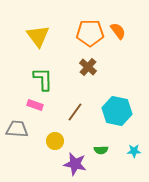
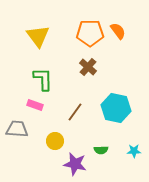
cyan hexagon: moved 1 px left, 3 px up
